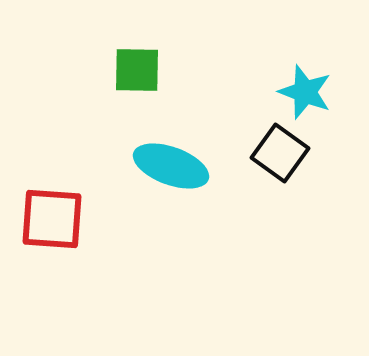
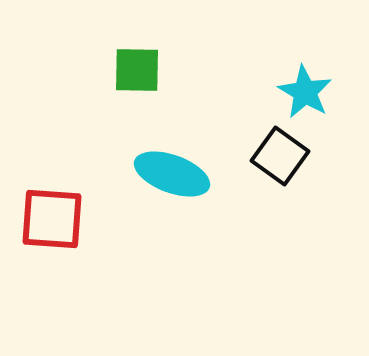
cyan star: rotated 10 degrees clockwise
black square: moved 3 px down
cyan ellipse: moved 1 px right, 8 px down
